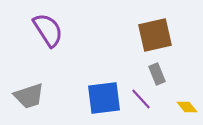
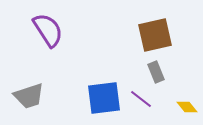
gray rectangle: moved 1 px left, 2 px up
purple line: rotated 10 degrees counterclockwise
